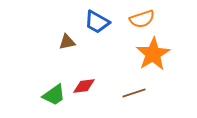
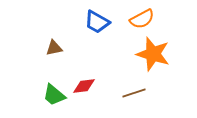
orange semicircle: rotated 10 degrees counterclockwise
brown triangle: moved 13 px left, 6 px down
orange star: rotated 24 degrees counterclockwise
green trapezoid: rotated 75 degrees clockwise
